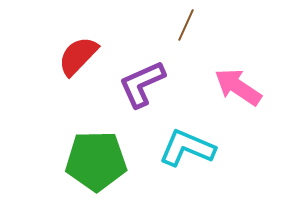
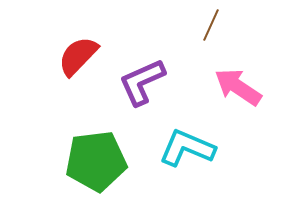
brown line: moved 25 px right
purple L-shape: moved 2 px up
green pentagon: rotated 6 degrees counterclockwise
